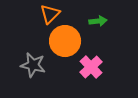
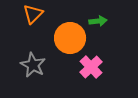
orange triangle: moved 17 px left
orange circle: moved 5 px right, 3 px up
gray star: rotated 15 degrees clockwise
